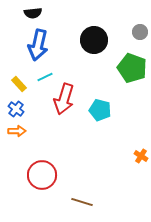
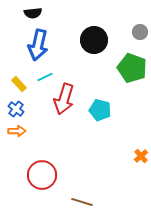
orange cross: rotated 16 degrees clockwise
